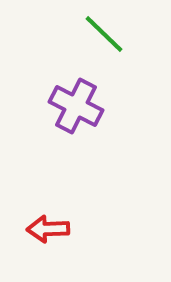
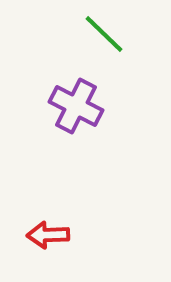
red arrow: moved 6 px down
